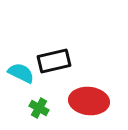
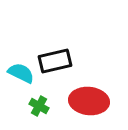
black rectangle: moved 1 px right
green cross: moved 2 px up
